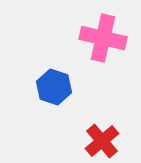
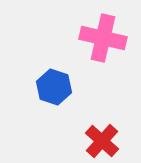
red cross: rotated 8 degrees counterclockwise
